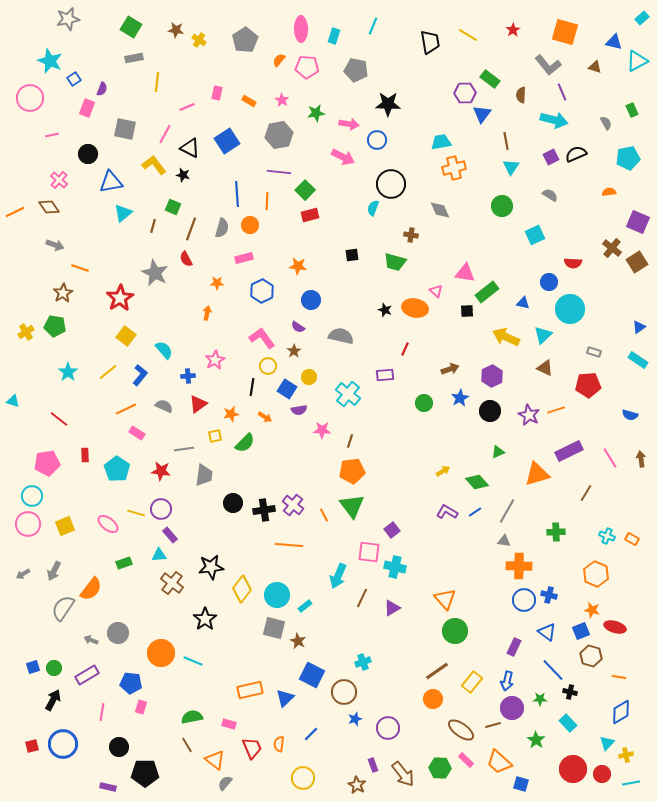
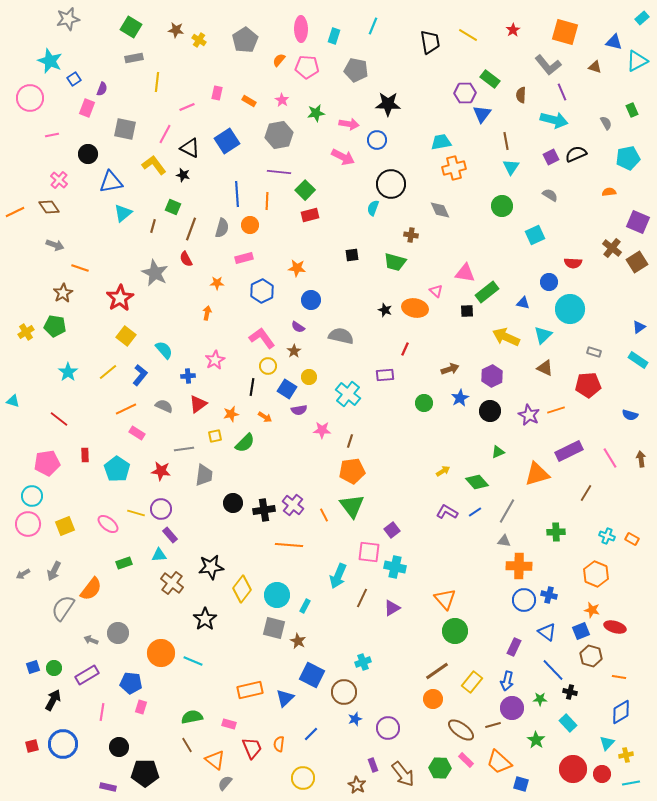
orange star at (298, 266): moved 1 px left, 2 px down
cyan rectangle at (305, 606): rotated 24 degrees counterclockwise
